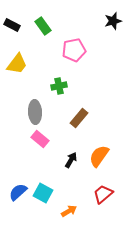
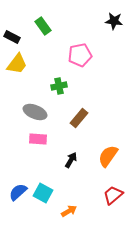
black star: moved 1 px right; rotated 24 degrees clockwise
black rectangle: moved 12 px down
pink pentagon: moved 6 px right, 5 px down
gray ellipse: rotated 65 degrees counterclockwise
pink rectangle: moved 2 px left; rotated 36 degrees counterclockwise
orange semicircle: moved 9 px right
red trapezoid: moved 10 px right, 1 px down
